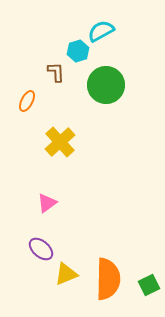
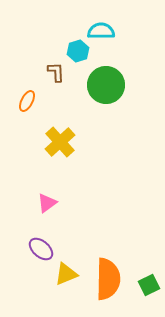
cyan semicircle: rotated 28 degrees clockwise
